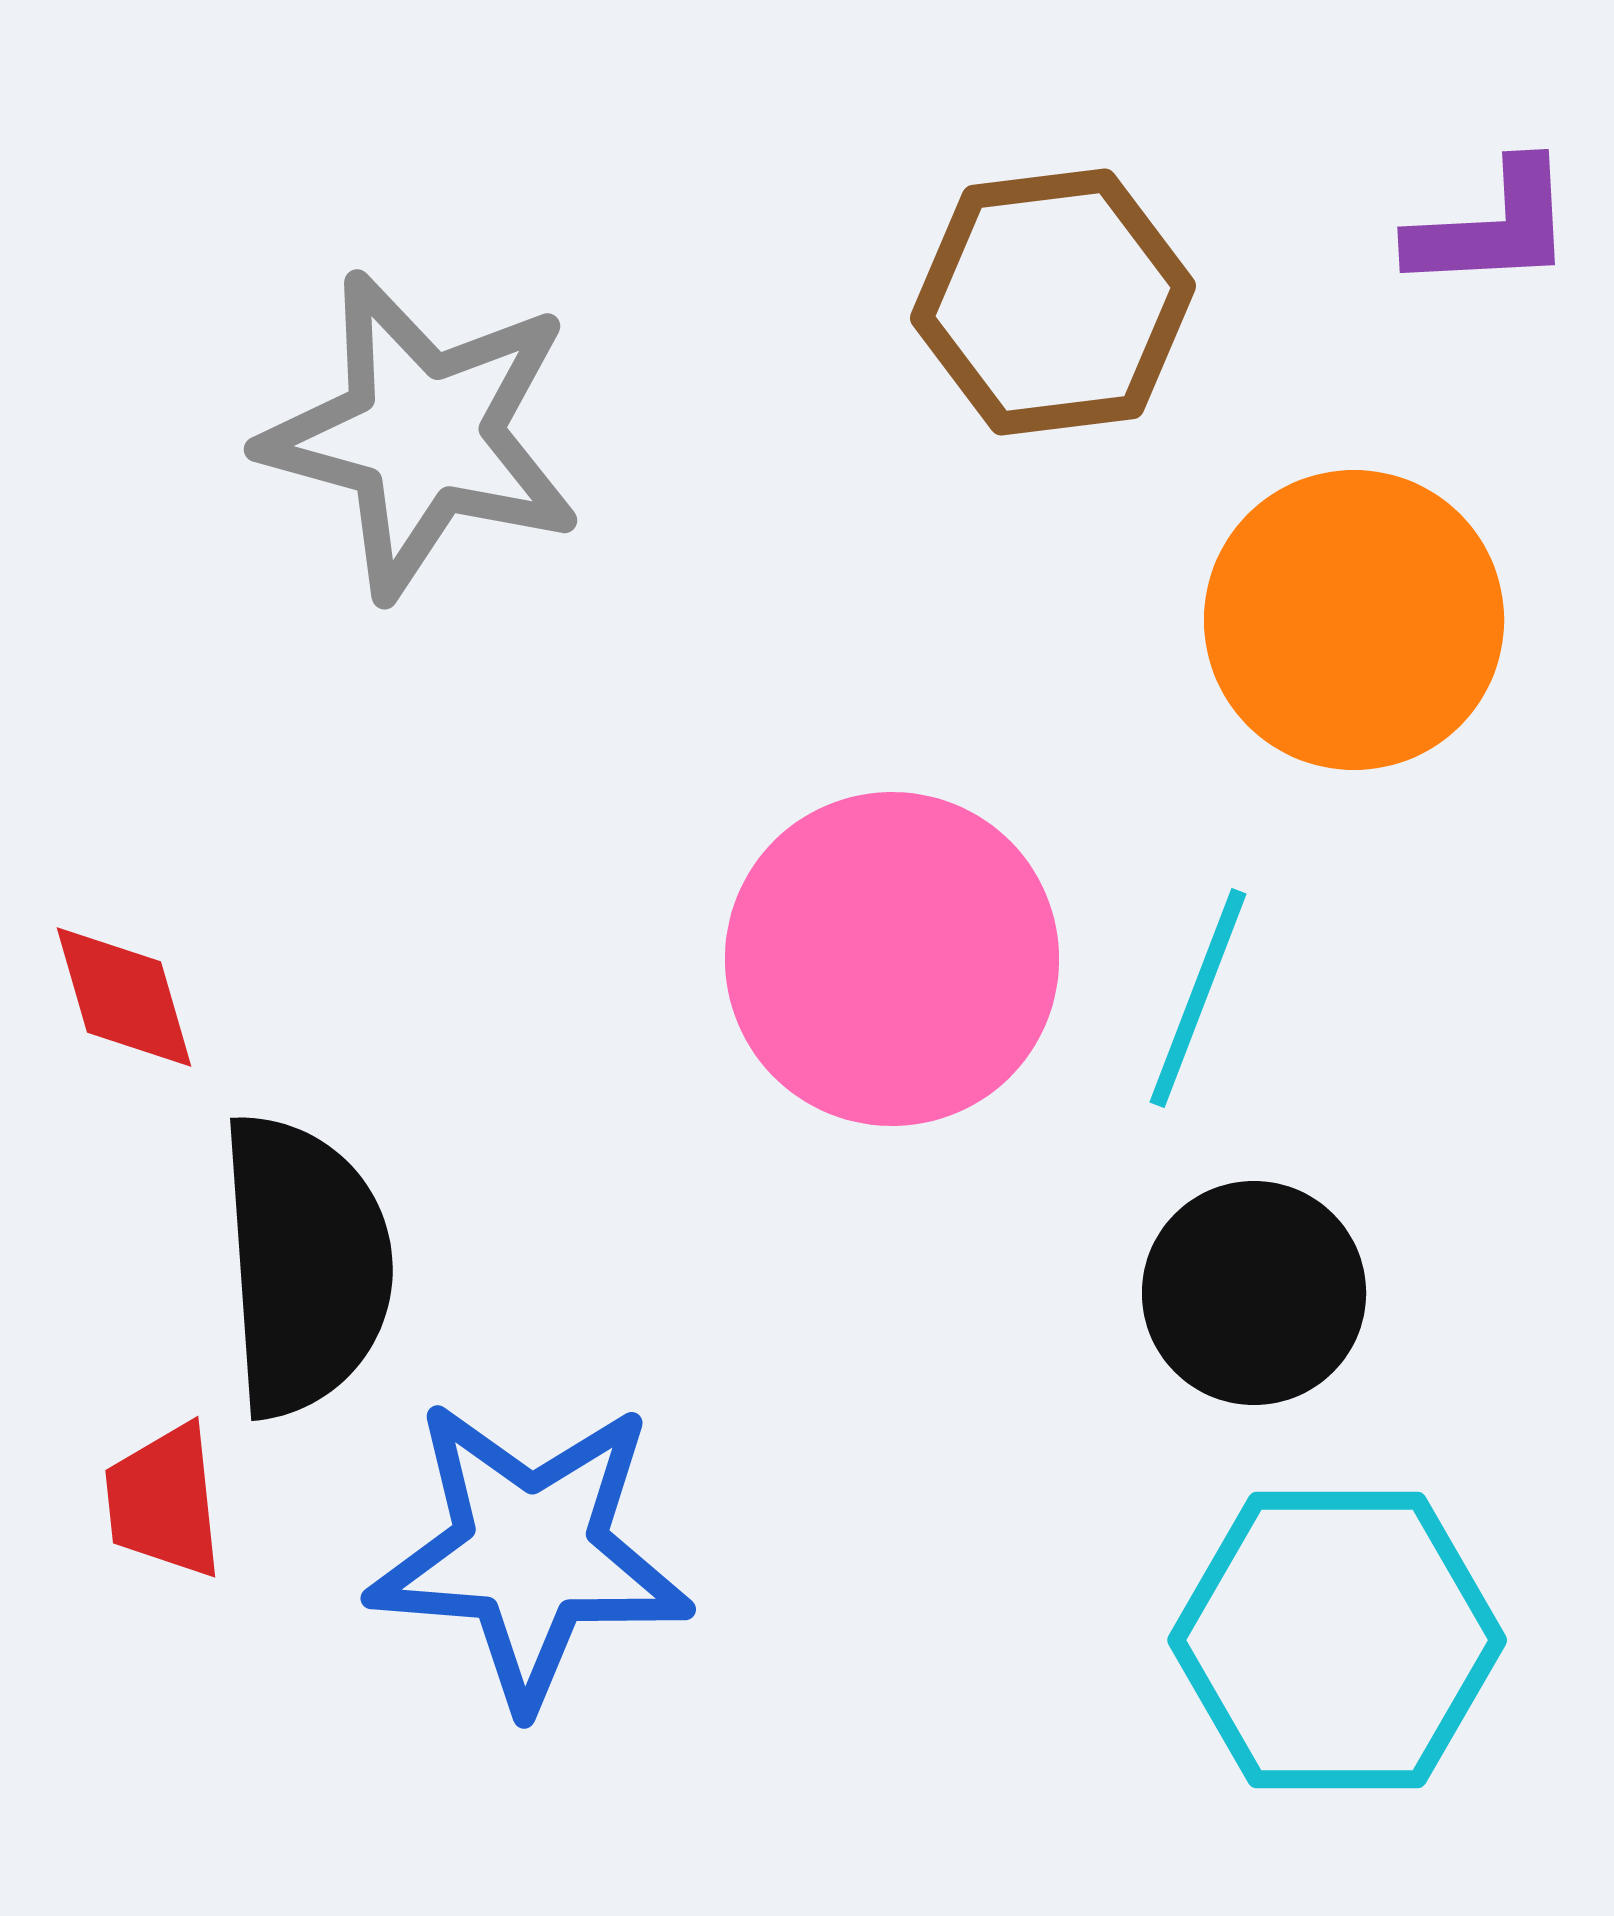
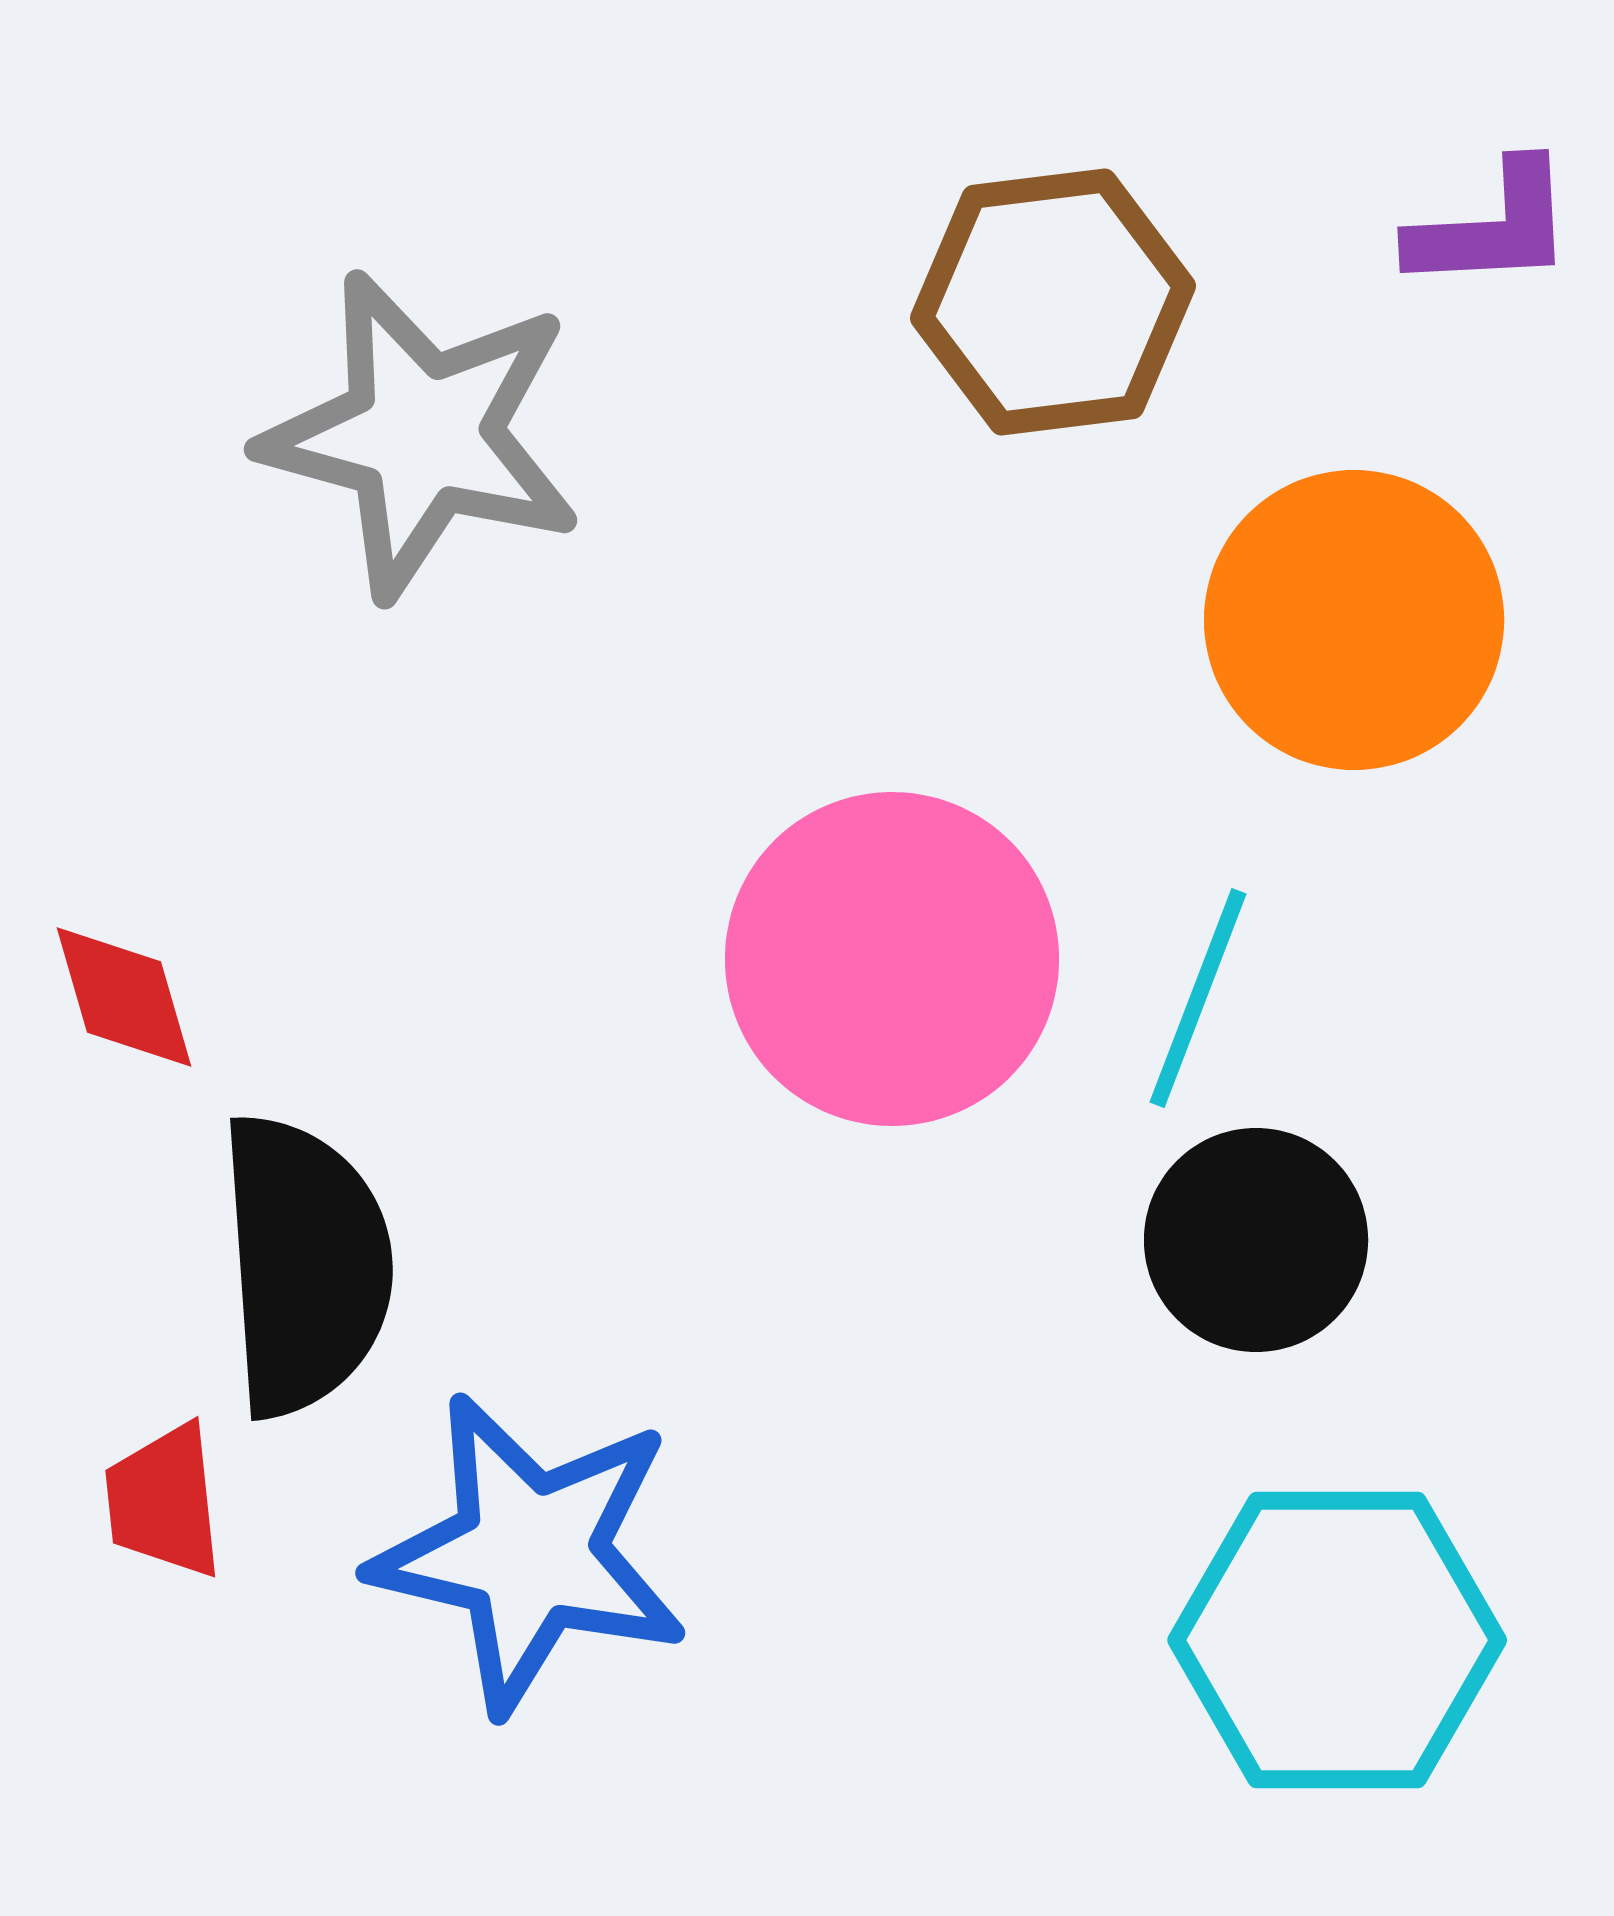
black circle: moved 2 px right, 53 px up
blue star: rotated 9 degrees clockwise
